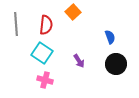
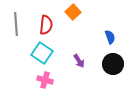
black circle: moved 3 px left
